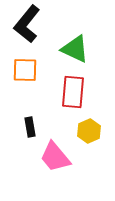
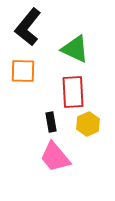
black L-shape: moved 1 px right, 3 px down
orange square: moved 2 px left, 1 px down
red rectangle: rotated 8 degrees counterclockwise
black rectangle: moved 21 px right, 5 px up
yellow hexagon: moved 1 px left, 7 px up
